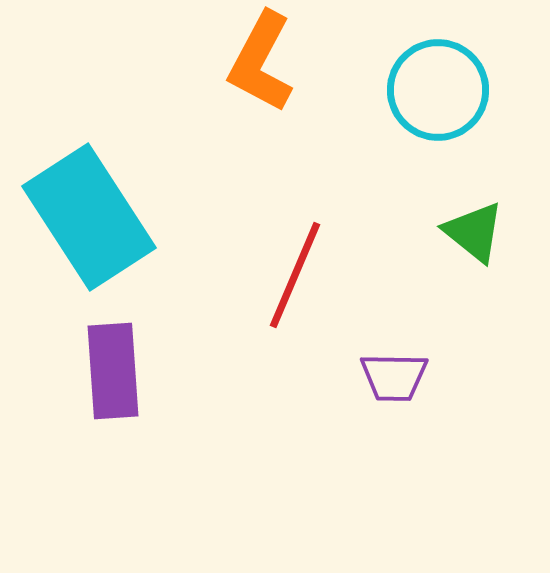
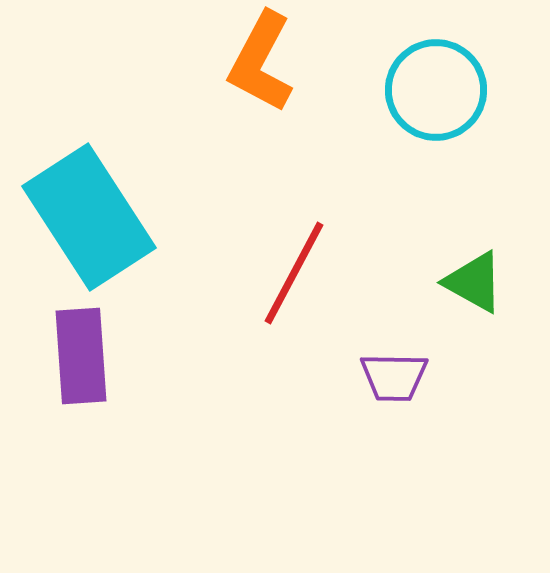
cyan circle: moved 2 px left
green triangle: moved 50 px down; rotated 10 degrees counterclockwise
red line: moved 1 px left, 2 px up; rotated 5 degrees clockwise
purple rectangle: moved 32 px left, 15 px up
